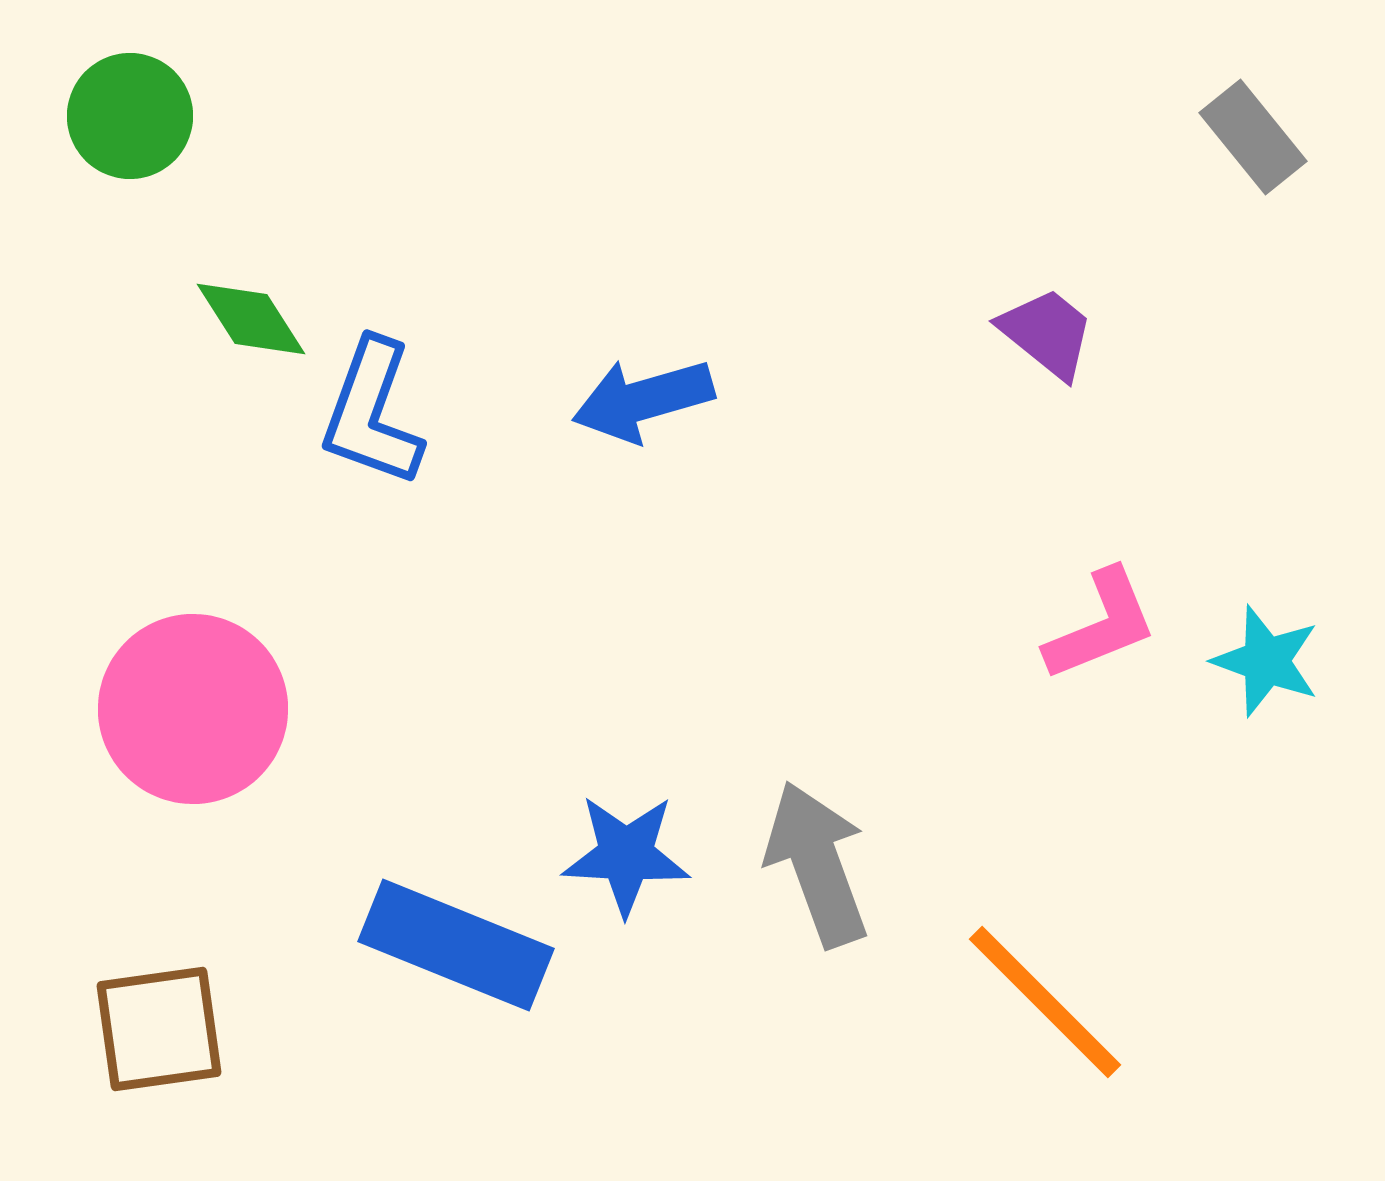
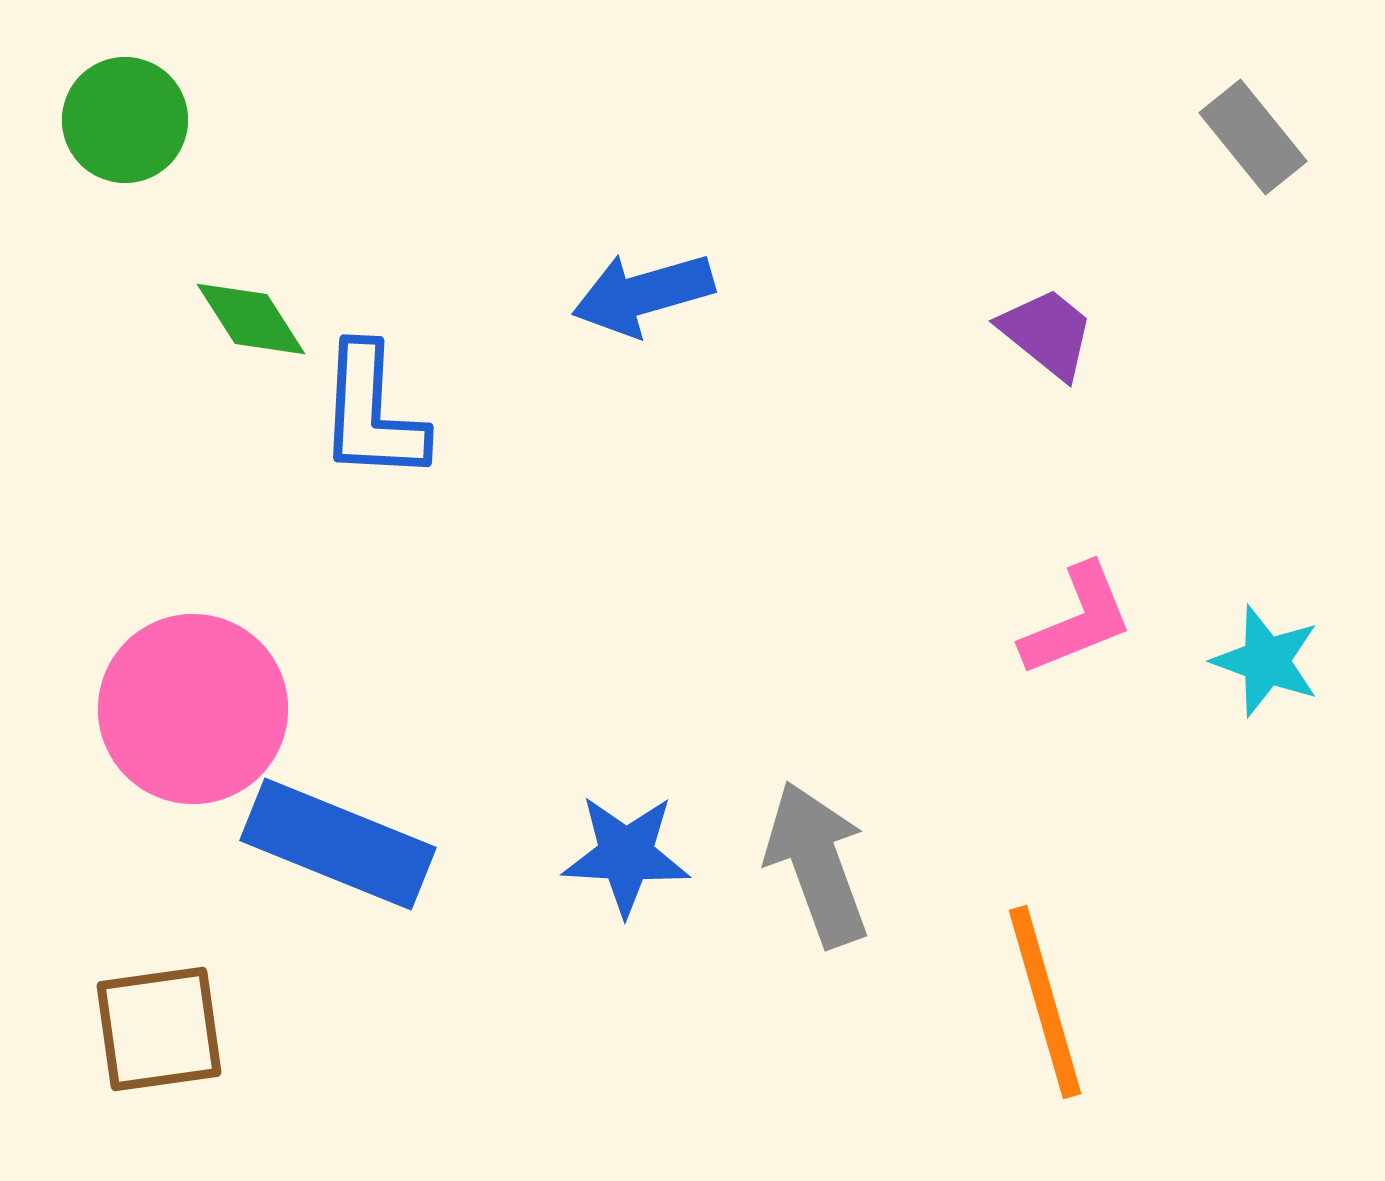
green circle: moved 5 px left, 4 px down
blue arrow: moved 106 px up
blue L-shape: rotated 17 degrees counterclockwise
pink L-shape: moved 24 px left, 5 px up
blue rectangle: moved 118 px left, 101 px up
orange line: rotated 29 degrees clockwise
